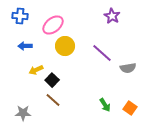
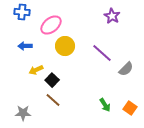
blue cross: moved 2 px right, 4 px up
pink ellipse: moved 2 px left
gray semicircle: moved 2 px left, 1 px down; rotated 35 degrees counterclockwise
